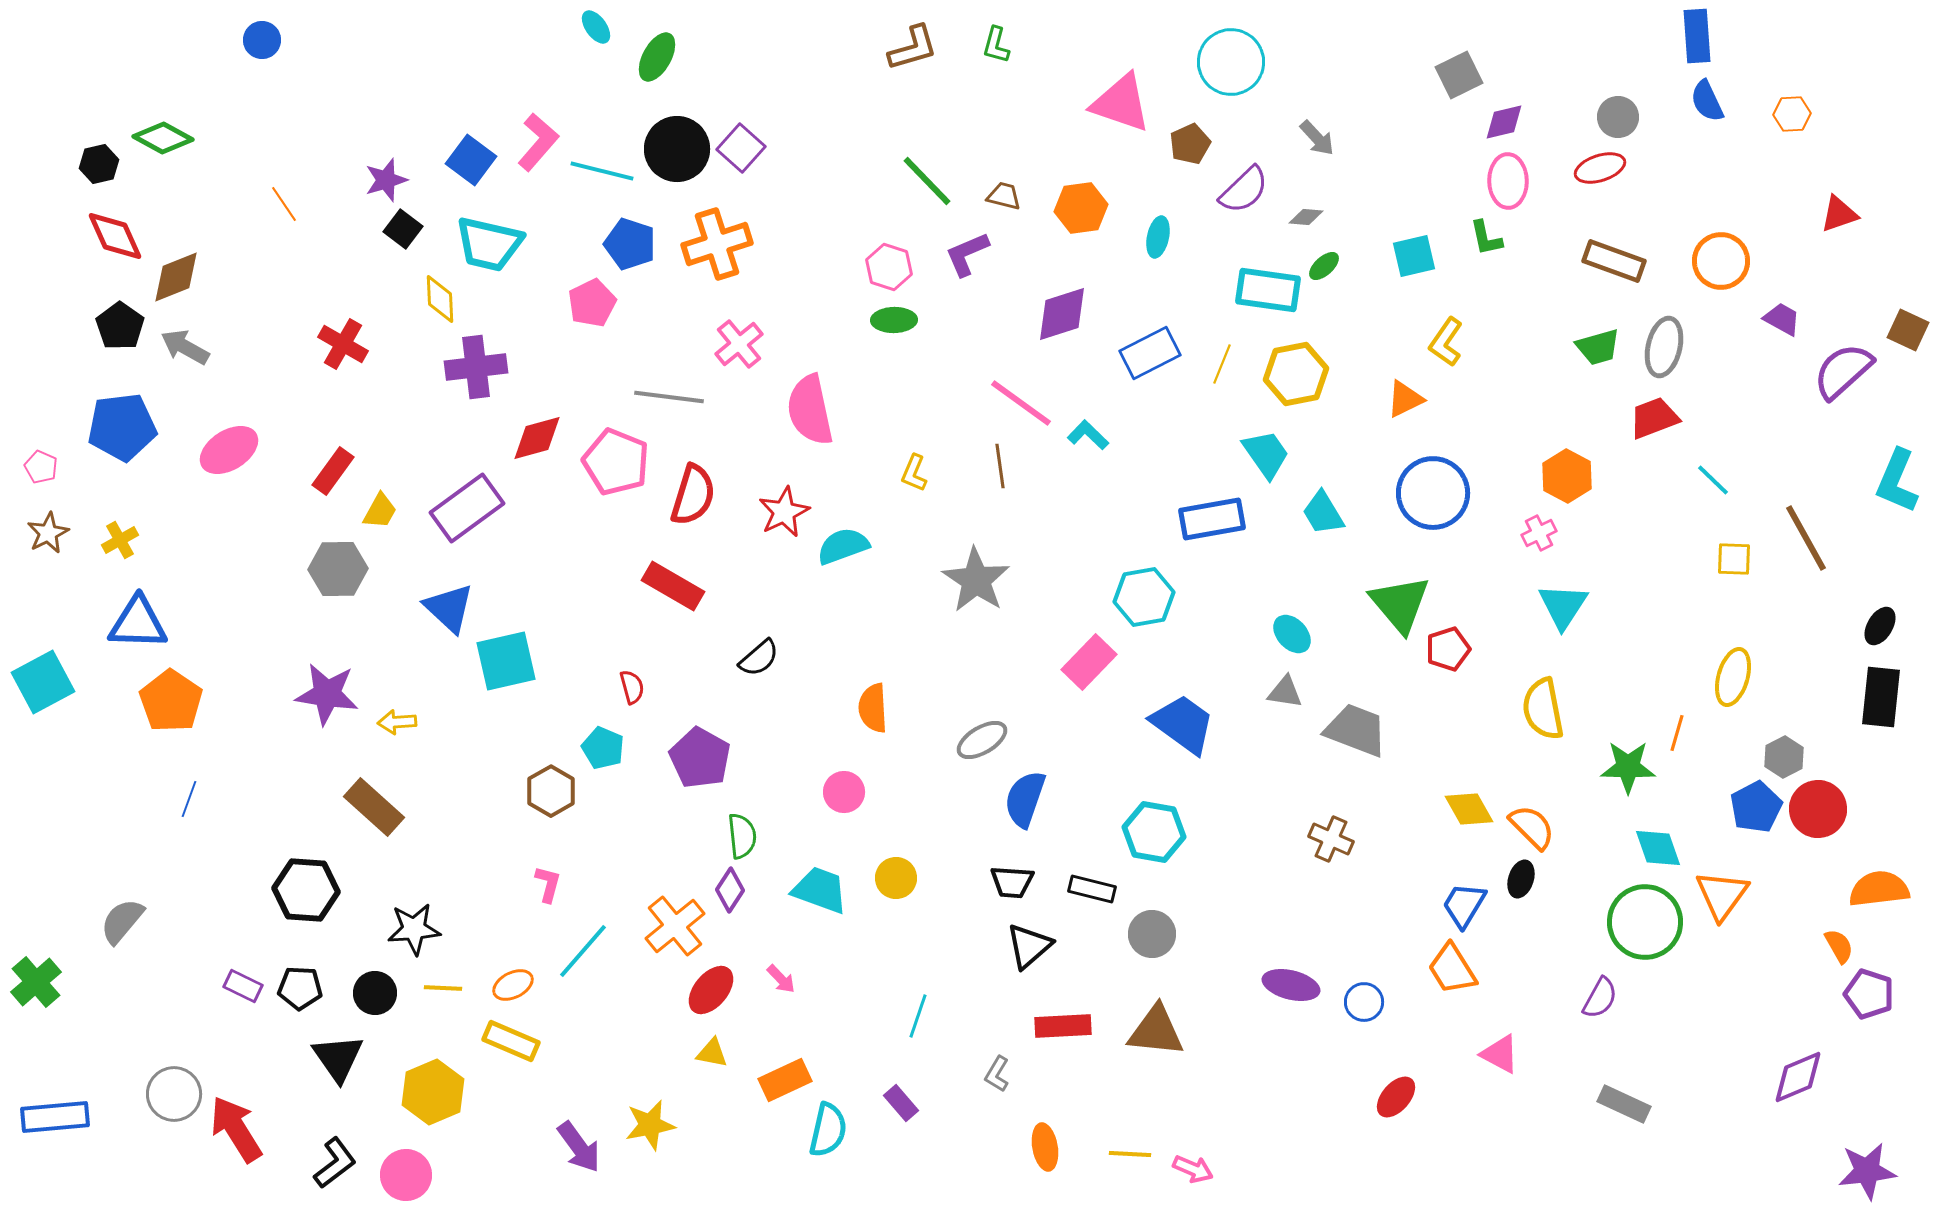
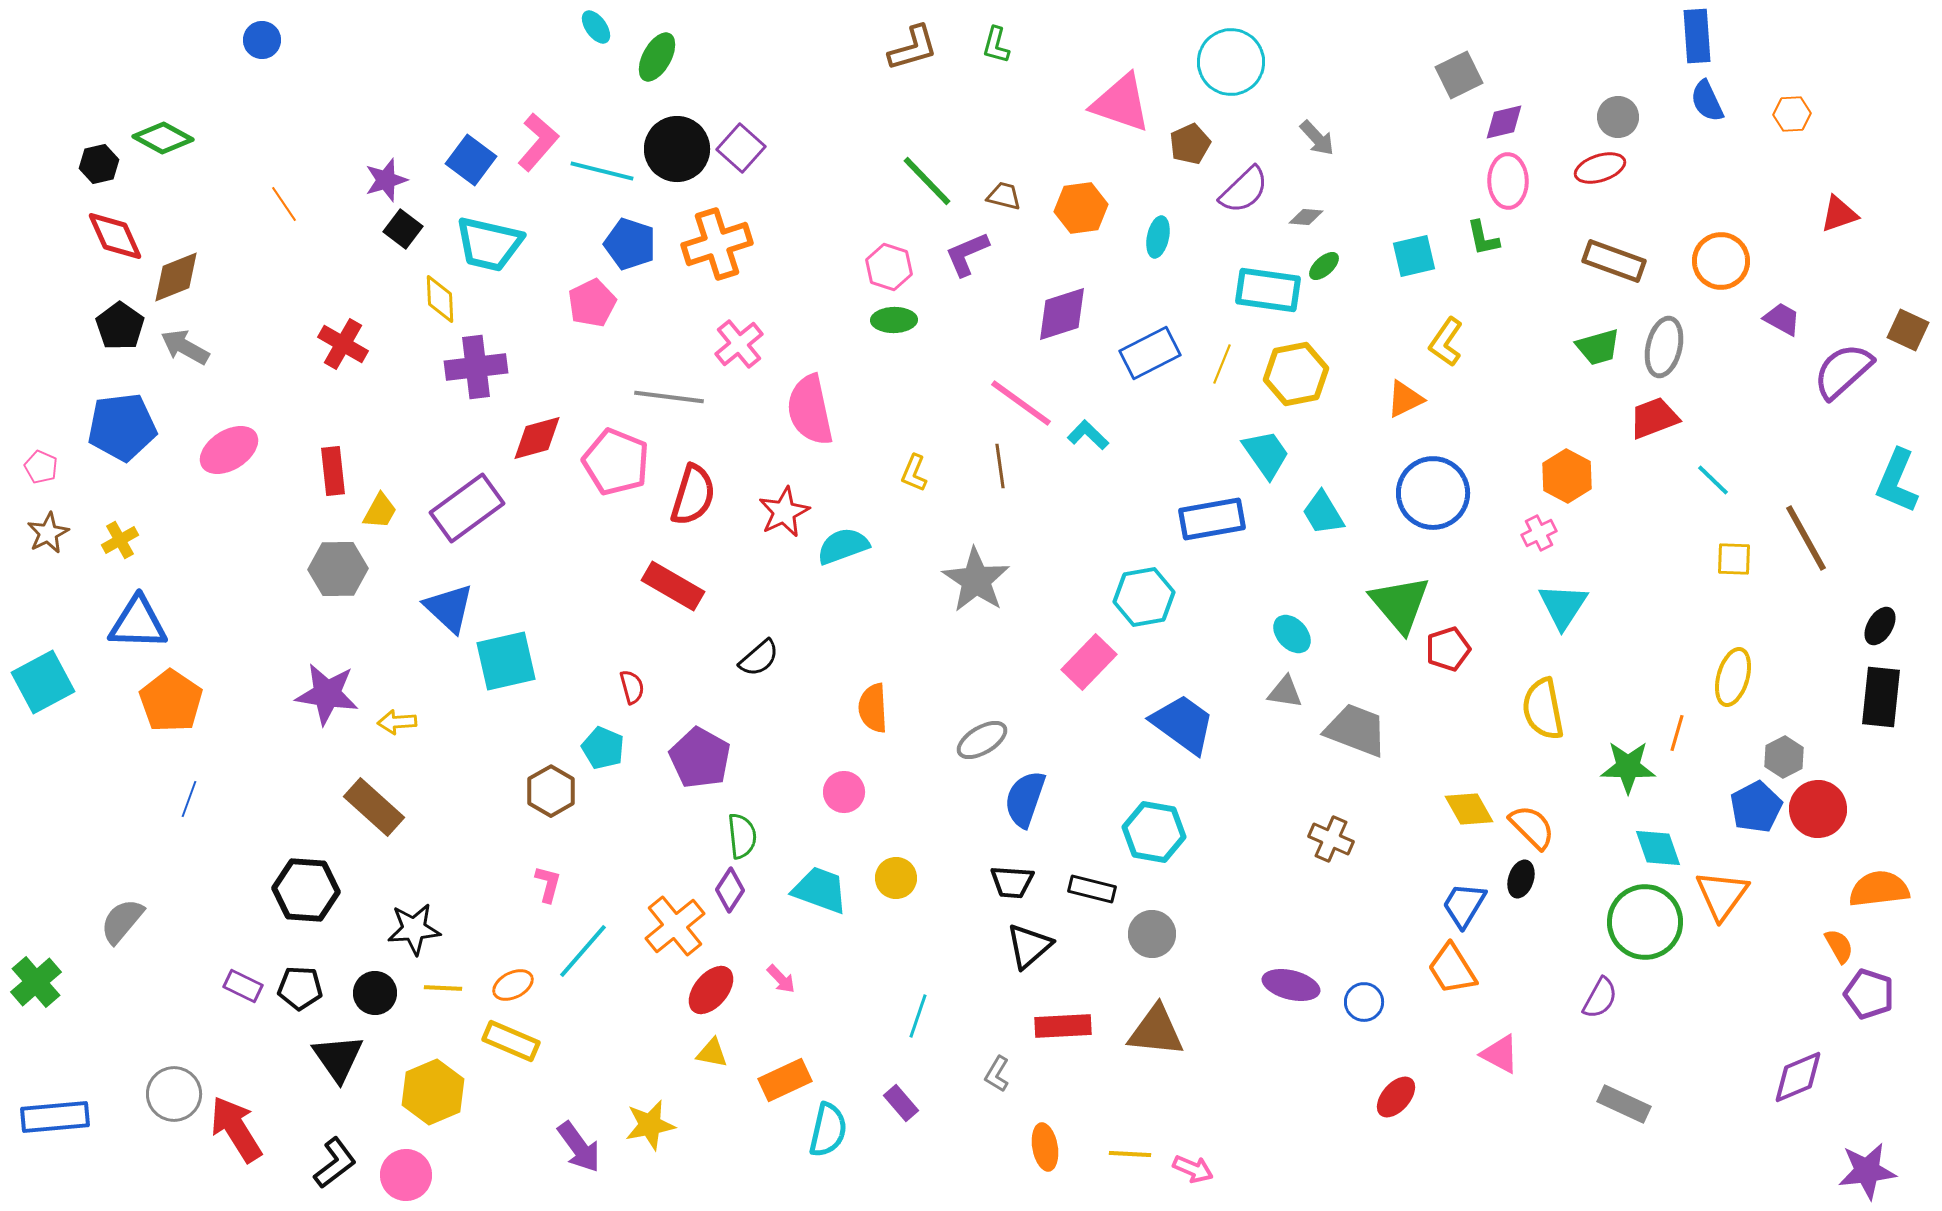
green L-shape at (1486, 238): moved 3 px left
red rectangle at (333, 471): rotated 42 degrees counterclockwise
